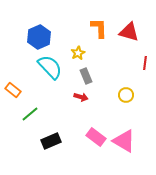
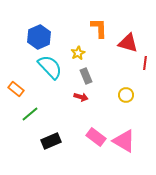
red triangle: moved 1 px left, 11 px down
orange rectangle: moved 3 px right, 1 px up
